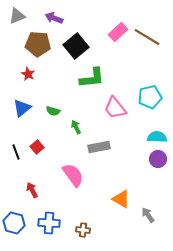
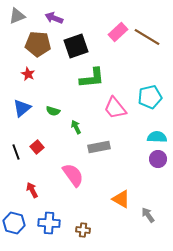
black square: rotated 20 degrees clockwise
